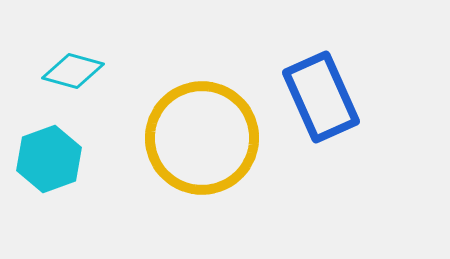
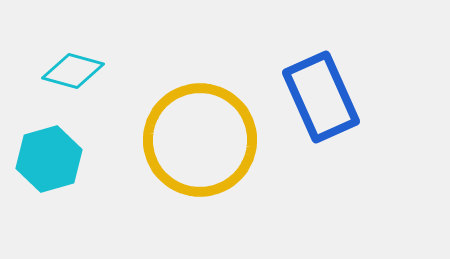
yellow circle: moved 2 px left, 2 px down
cyan hexagon: rotated 4 degrees clockwise
